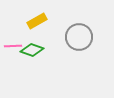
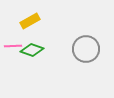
yellow rectangle: moved 7 px left
gray circle: moved 7 px right, 12 px down
